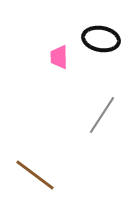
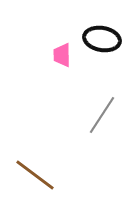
black ellipse: moved 1 px right
pink trapezoid: moved 3 px right, 2 px up
